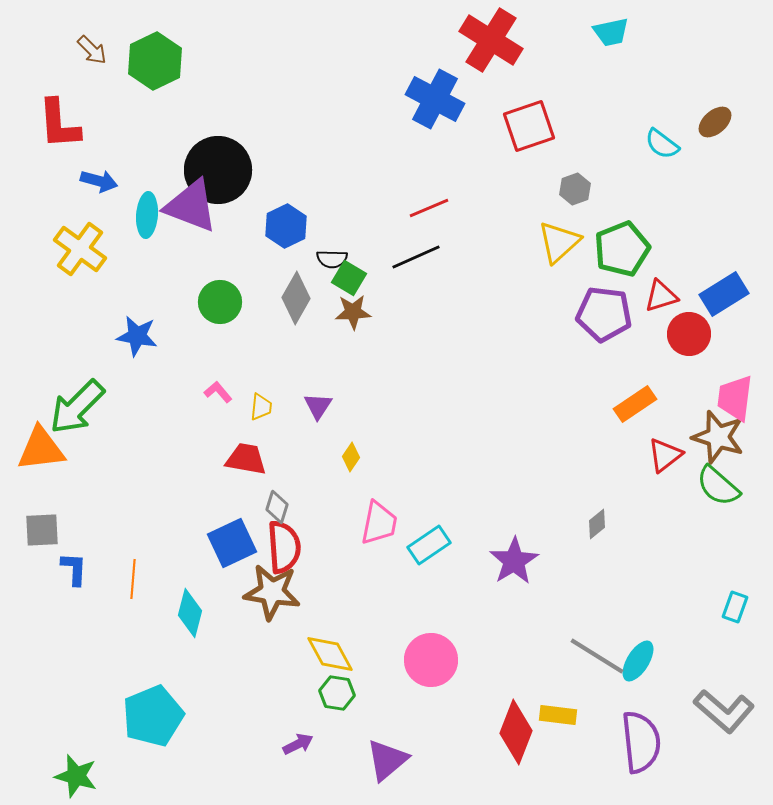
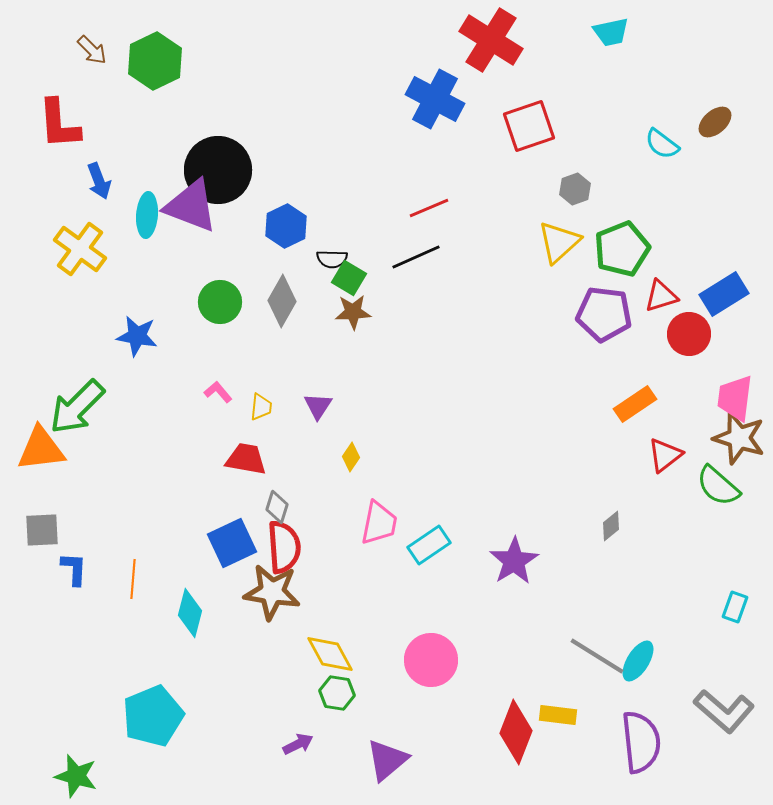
blue arrow at (99, 181): rotated 54 degrees clockwise
gray diamond at (296, 298): moved 14 px left, 3 px down
brown star at (718, 437): moved 21 px right, 1 px down
gray diamond at (597, 524): moved 14 px right, 2 px down
